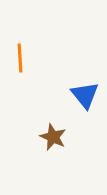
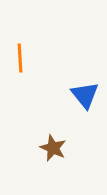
brown star: moved 11 px down
